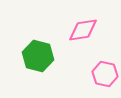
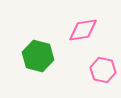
pink hexagon: moved 2 px left, 4 px up
